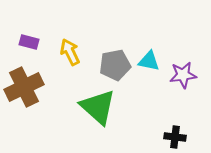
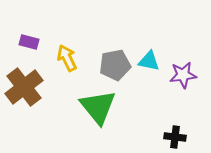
yellow arrow: moved 3 px left, 6 px down
brown cross: rotated 12 degrees counterclockwise
green triangle: rotated 9 degrees clockwise
